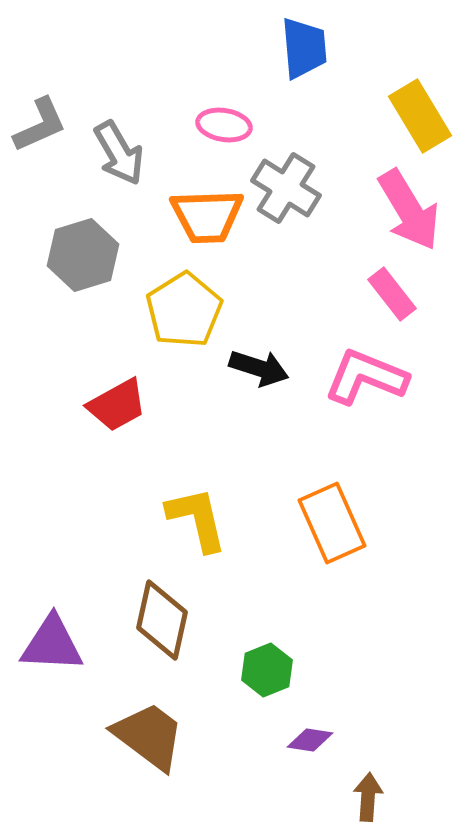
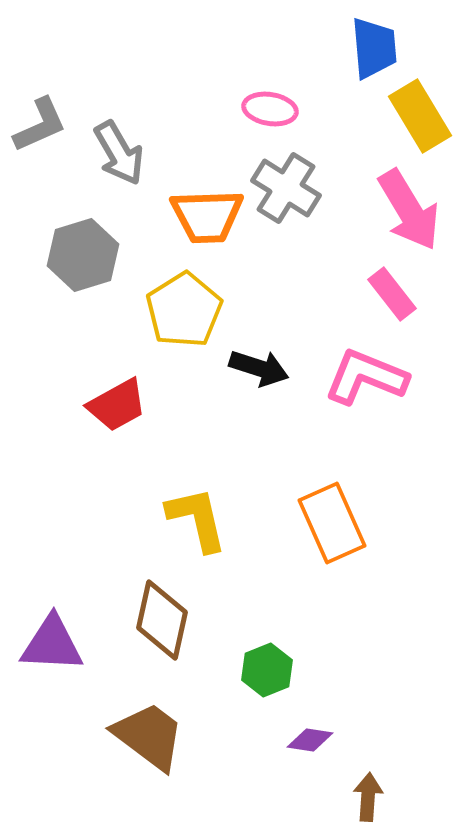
blue trapezoid: moved 70 px right
pink ellipse: moved 46 px right, 16 px up
